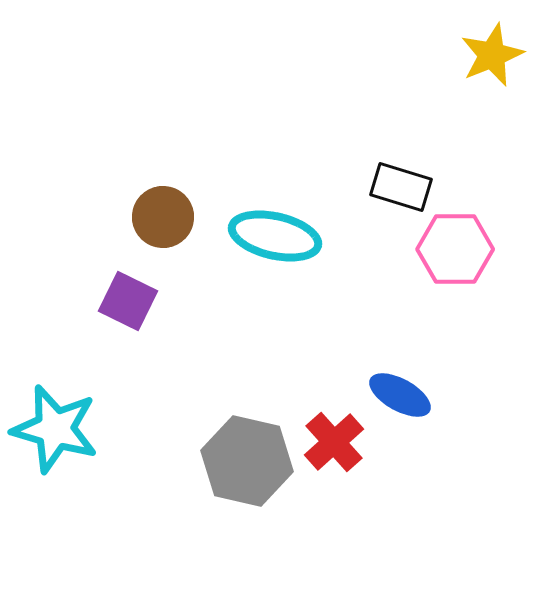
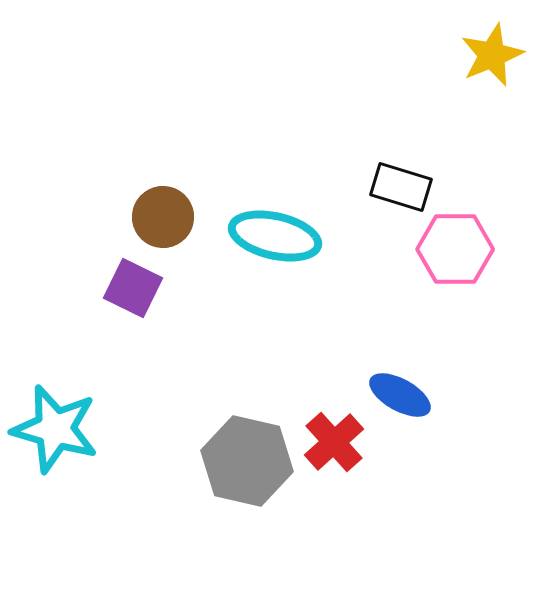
purple square: moved 5 px right, 13 px up
